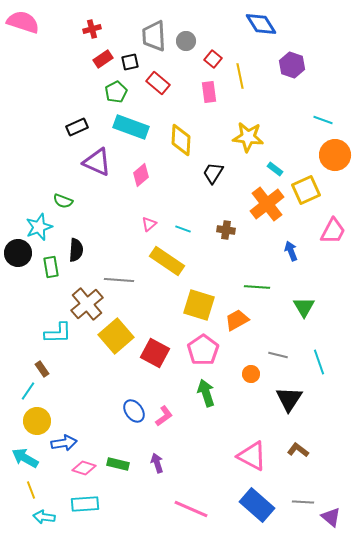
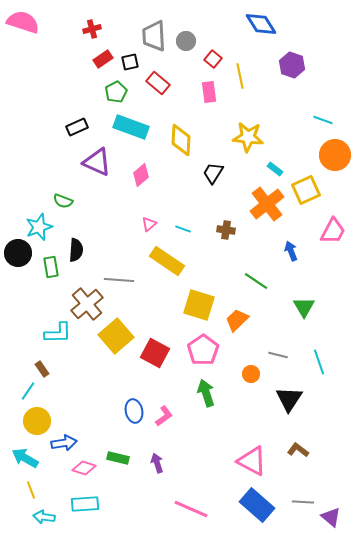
green line at (257, 287): moved 1 px left, 6 px up; rotated 30 degrees clockwise
orange trapezoid at (237, 320): rotated 15 degrees counterclockwise
blue ellipse at (134, 411): rotated 25 degrees clockwise
pink triangle at (252, 456): moved 5 px down
green rectangle at (118, 464): moved 6 px up
